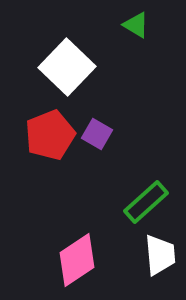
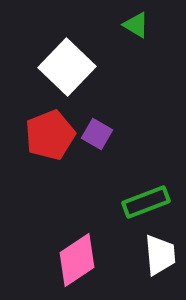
green rectangle: rotated 21 degrees clockwise
